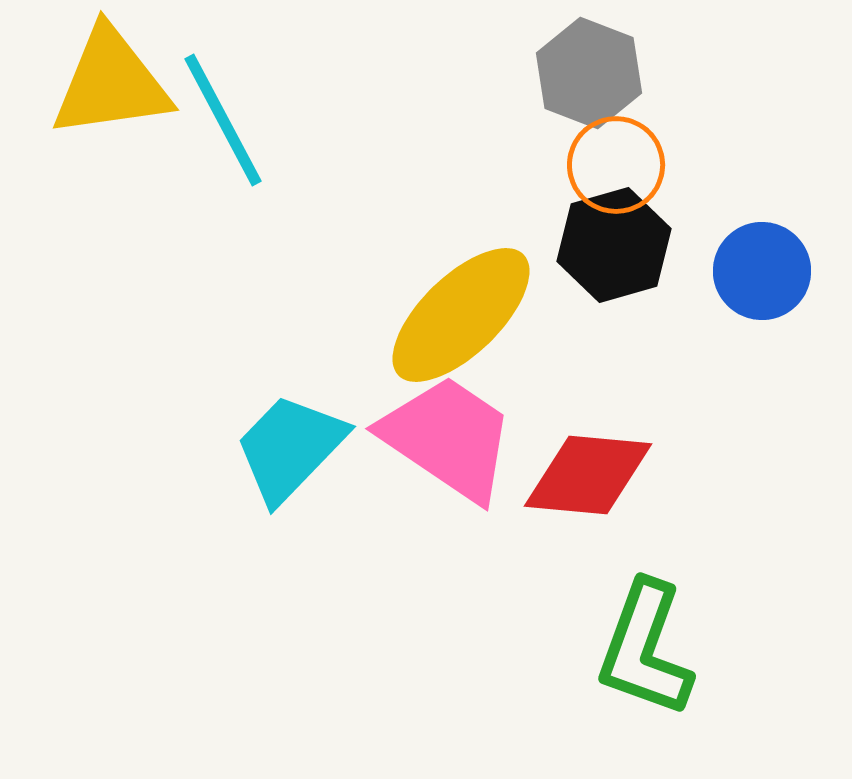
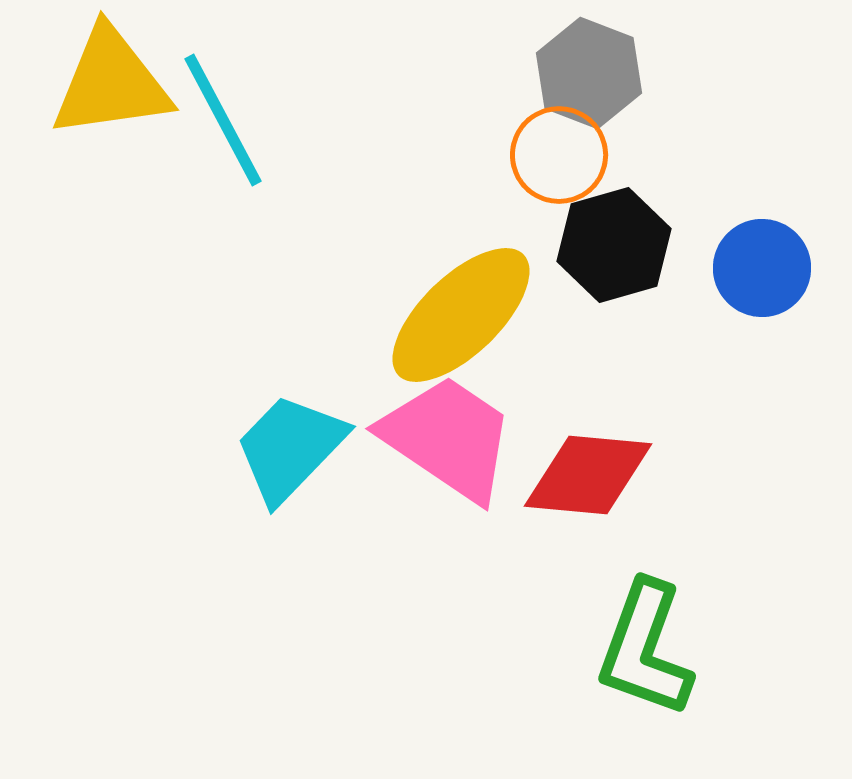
orange circle: moved 57 px left, 10 px up
blue circle: moved 3 px up
